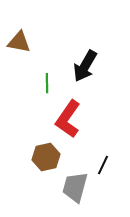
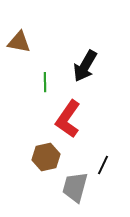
green line: moved 2 px left, 1 px up
